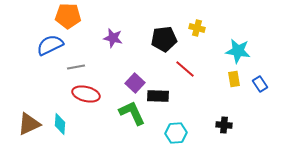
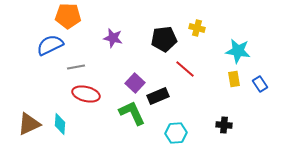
black rectangle: rotated 25 degrees counterclockwise
